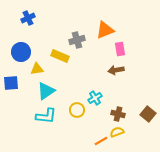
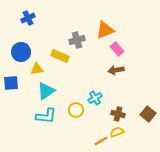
pink rectangle: moved 3 px left; rotated 32 degrees counterclockwise
yellow circle: moved 1 px left
